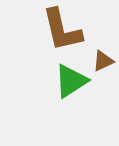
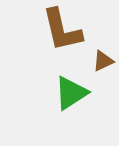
green triangle: moved 12 px down
